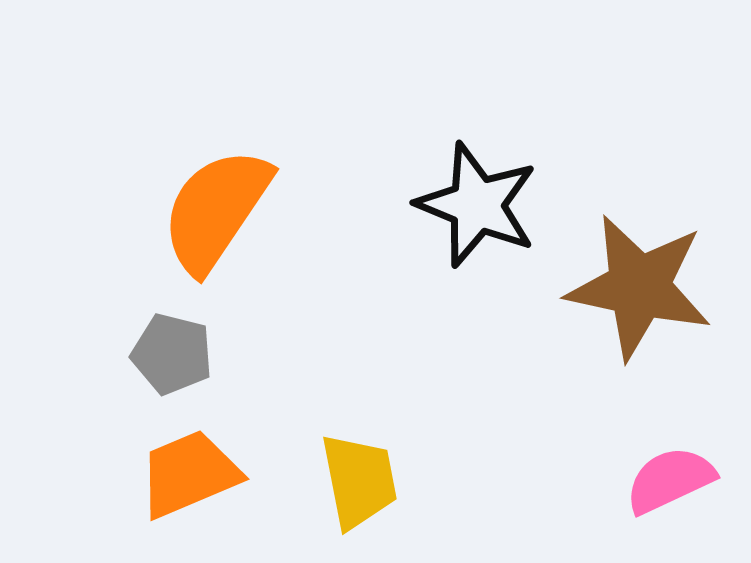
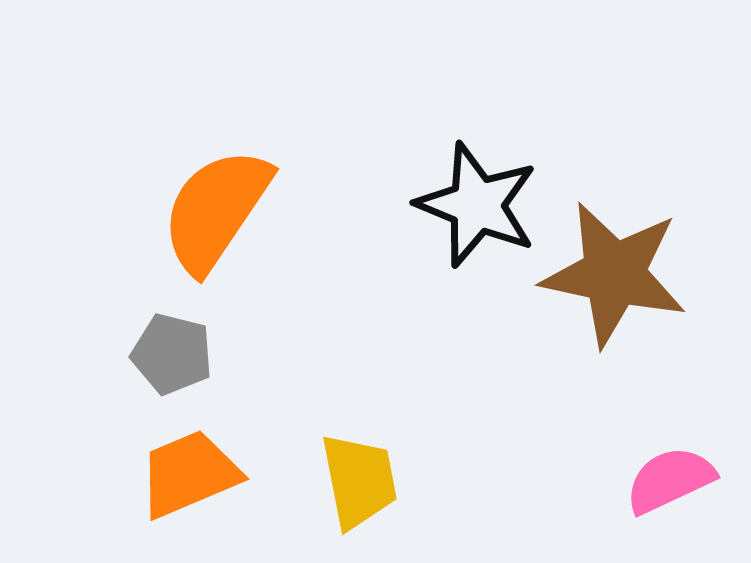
brown star: moved 25 px left, 13 px up
